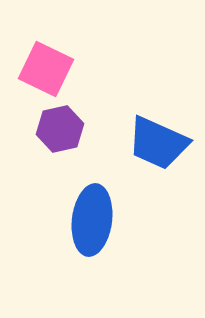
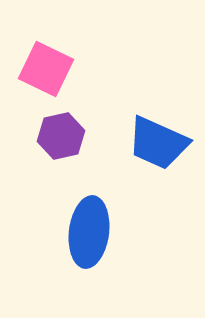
purple hexagon: moved 1 px right, 7 px down
blue ellipse: moved 3 px left, 12 px down
